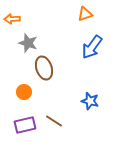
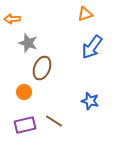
brown ellipse: moved 2 px left; rotated 40 degrees clockwise
